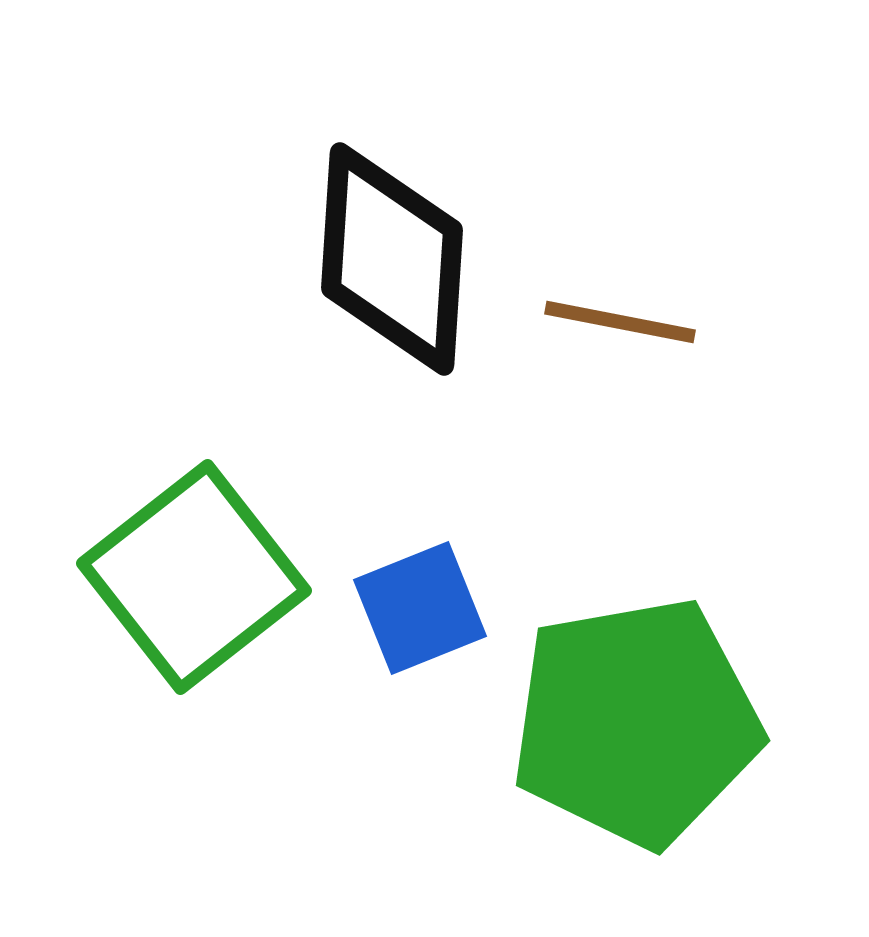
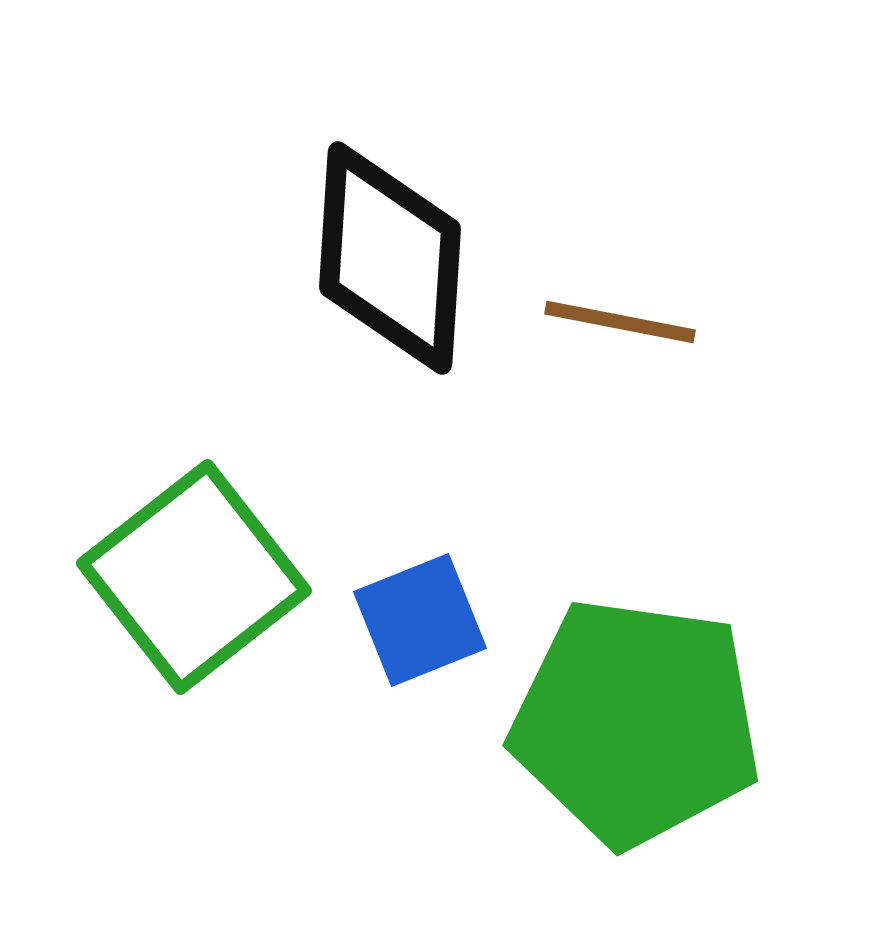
black diamond: moved 2 px left, 1 px up
blue square: moved 12 px down
green pentagon: rotated 18 degrees clockwise
